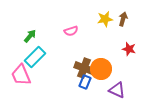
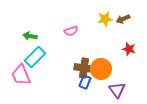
brown arrow: rotated 128 degrees counterclockwise
green arrow: rotated 120 degrees counterclockwise
brown cross: rotated 12 degrees counterclockwise
purple triangle: rotated 30 degrees clockwise
